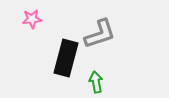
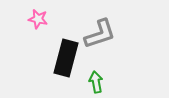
pink star: moved 6 px right; rotated 18 degrees clockwise
